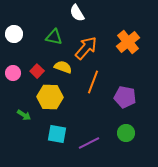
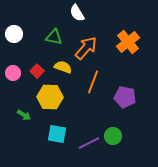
green circle: moved 13 px left, 3 px down
